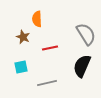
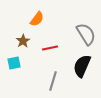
orange semicircle: rotated 140 degrees counterclockwise
brown star: moved 4 px down; rotated 16 degrees clockwise
cyan square: moved 7 px left, 4 px up
gray line: moved 6 px right, 2 px up; rotated 60 degrees counterclockwise
